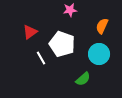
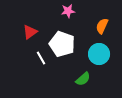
pink star: moved 2 px left, 1 px down
